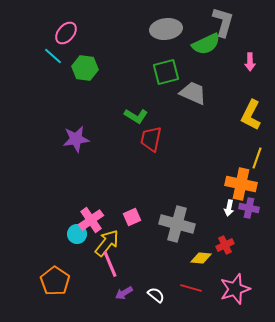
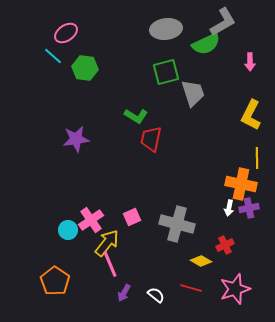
gray L-shape: rotated 44 degrees clockwise
pink ellipse: rotated 15 degrees clockwise
gray trapezoid: rotated 48 degrees clockwise
yellow line: rotated 20 degrees counterclockwise
purple cross: rotated 24 degrees counterclockwise
cyan circle: moved 9 px left, 4 px up
yellow diamond: moved 3 px down; rotated 25 degrees clockwise
purple arrow: rotated 30 degrees counterclockwise
